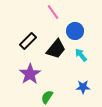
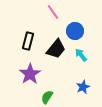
black rectangle: rotated 30 degrees counterclockwise
blue star: rotated 24 degrees counterclockwise
